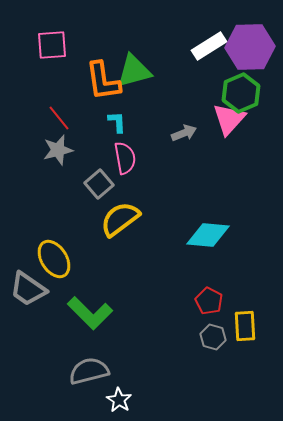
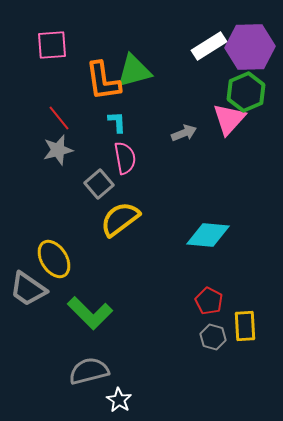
green hexagon: moved 5 px right, 1 px up
